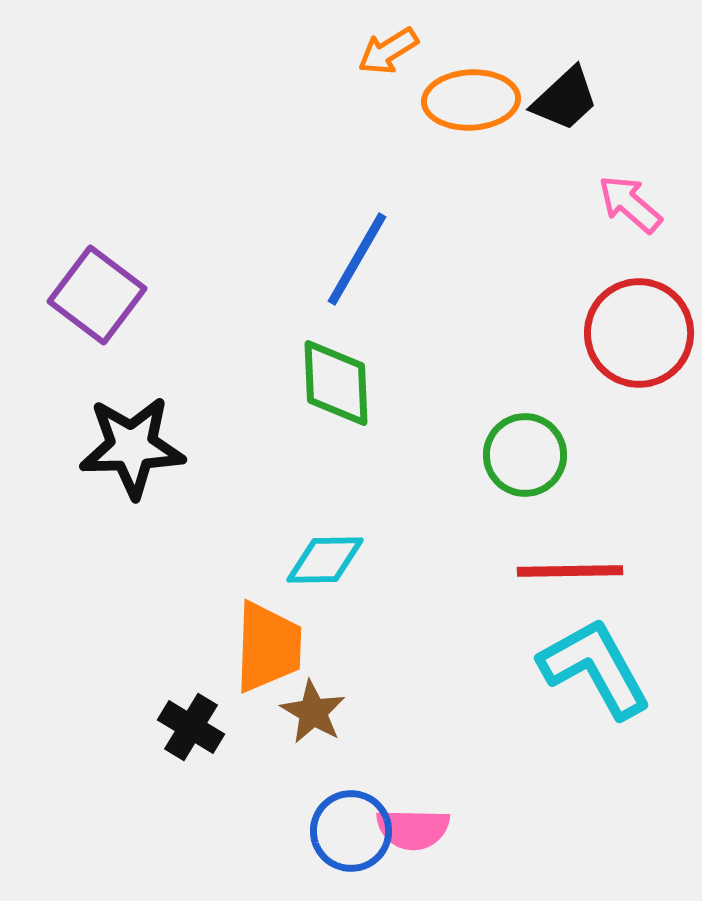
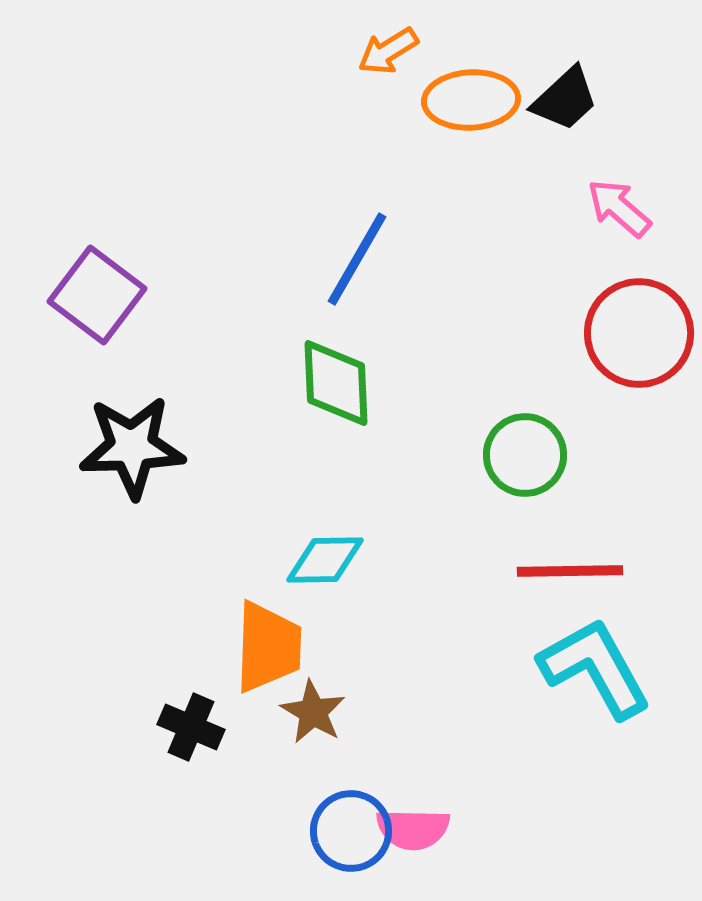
pink arrow: moved 11 px left, 4 px down
black cross: rotated 8 degrees counterclockwise
